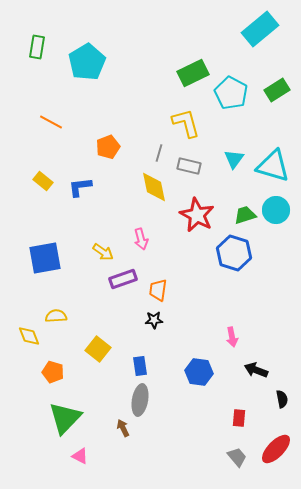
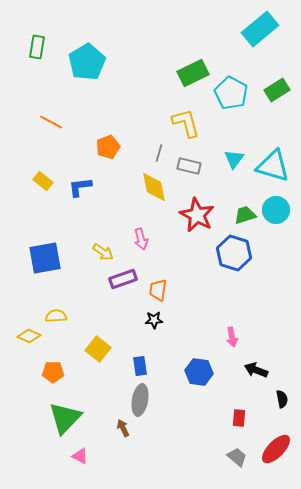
yellow diamond at (29, 336): rotated 45 degrees counterclockwise
orange pentagon at (53, 372): rotated 15 degrees counterclockwise
gray trapezoid at (237, 457): rotated 10 degrees counterclockwise
